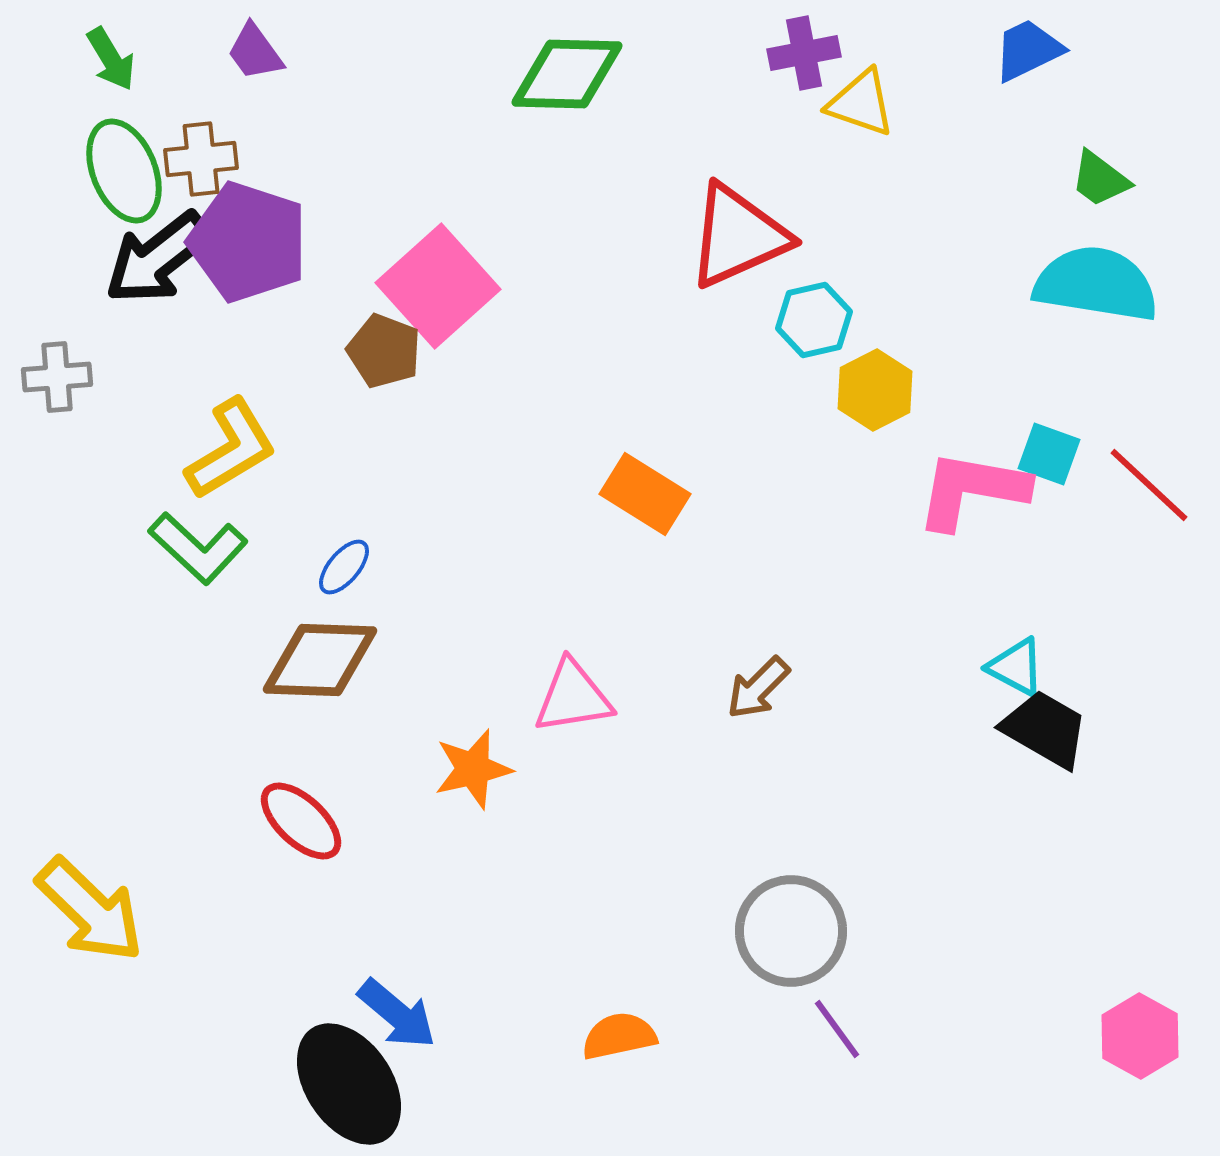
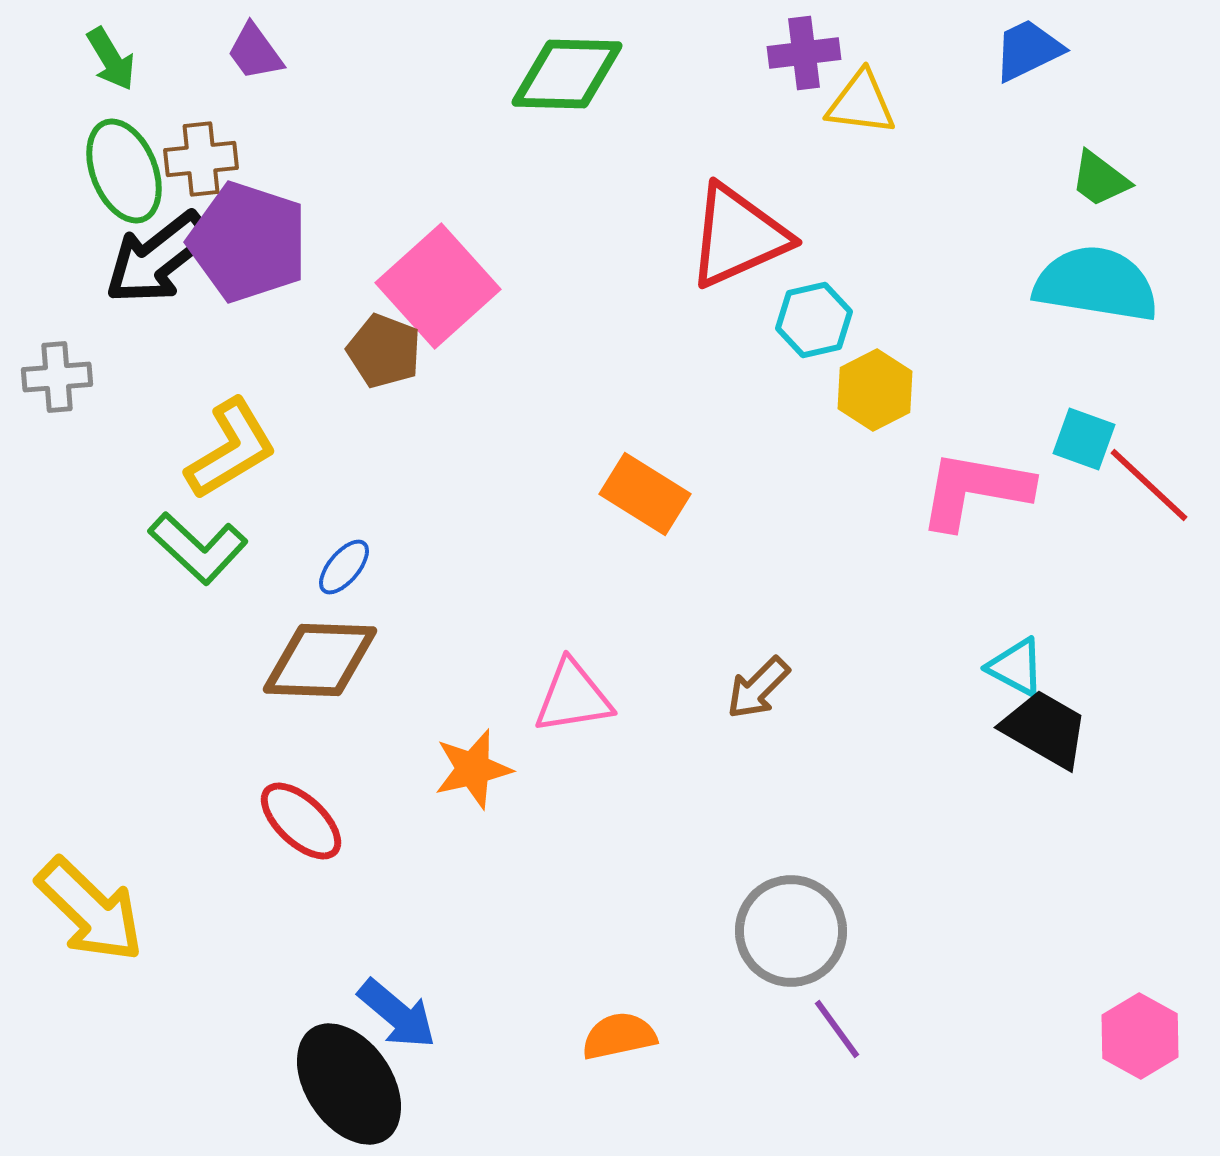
purple cross: rotated 4 degrees clockwise
yellow triangle: rotated 12 degrees counterclockwise
cyan square: moved 35 px right, 15 px up
pink L-shape: moved 3 px right
